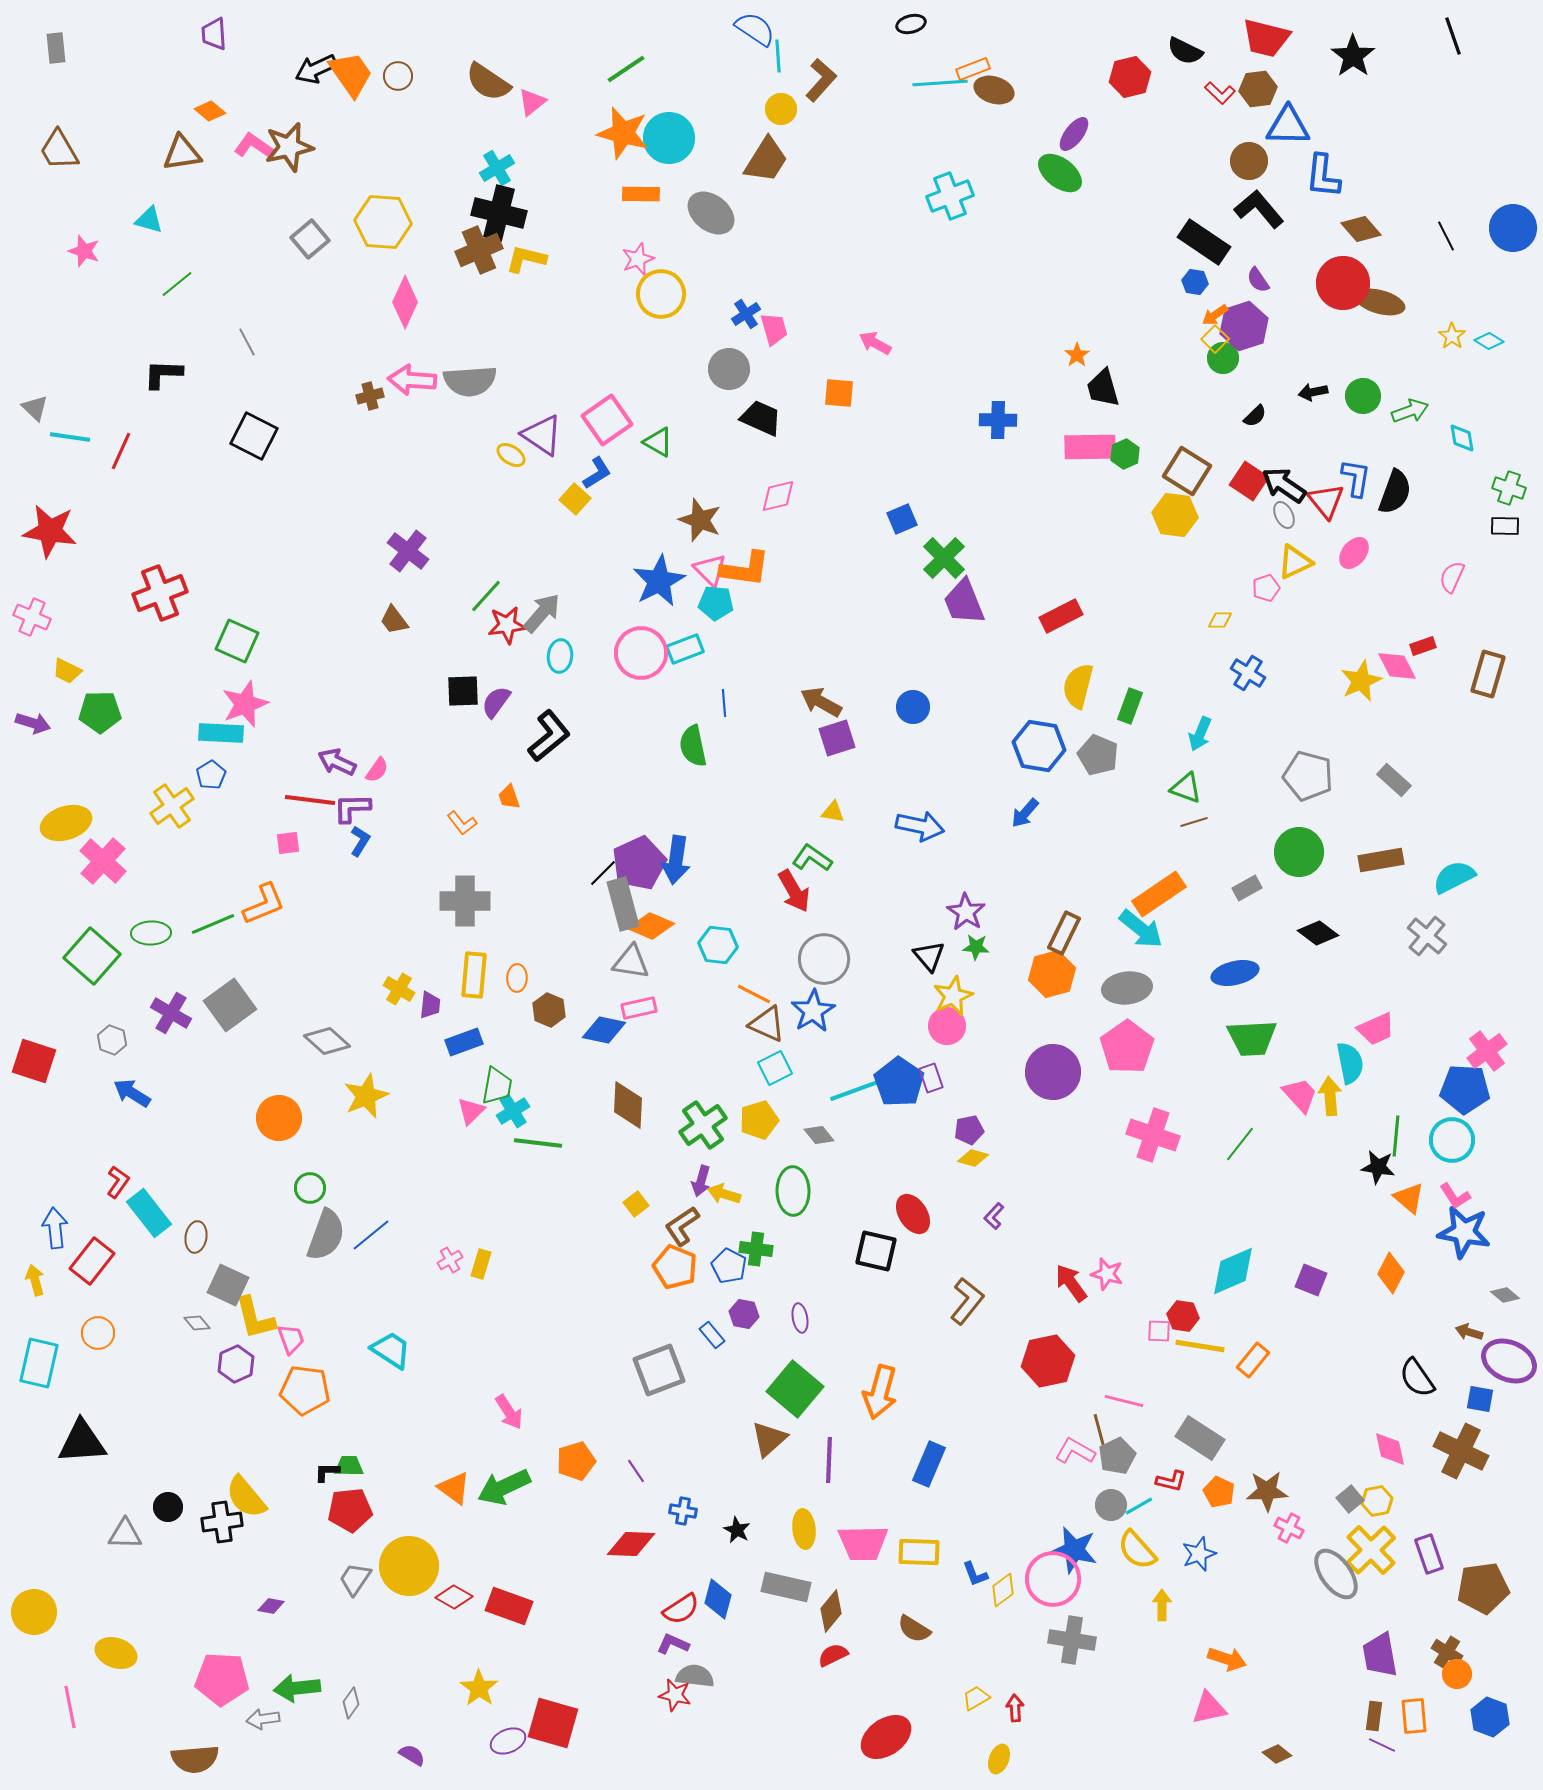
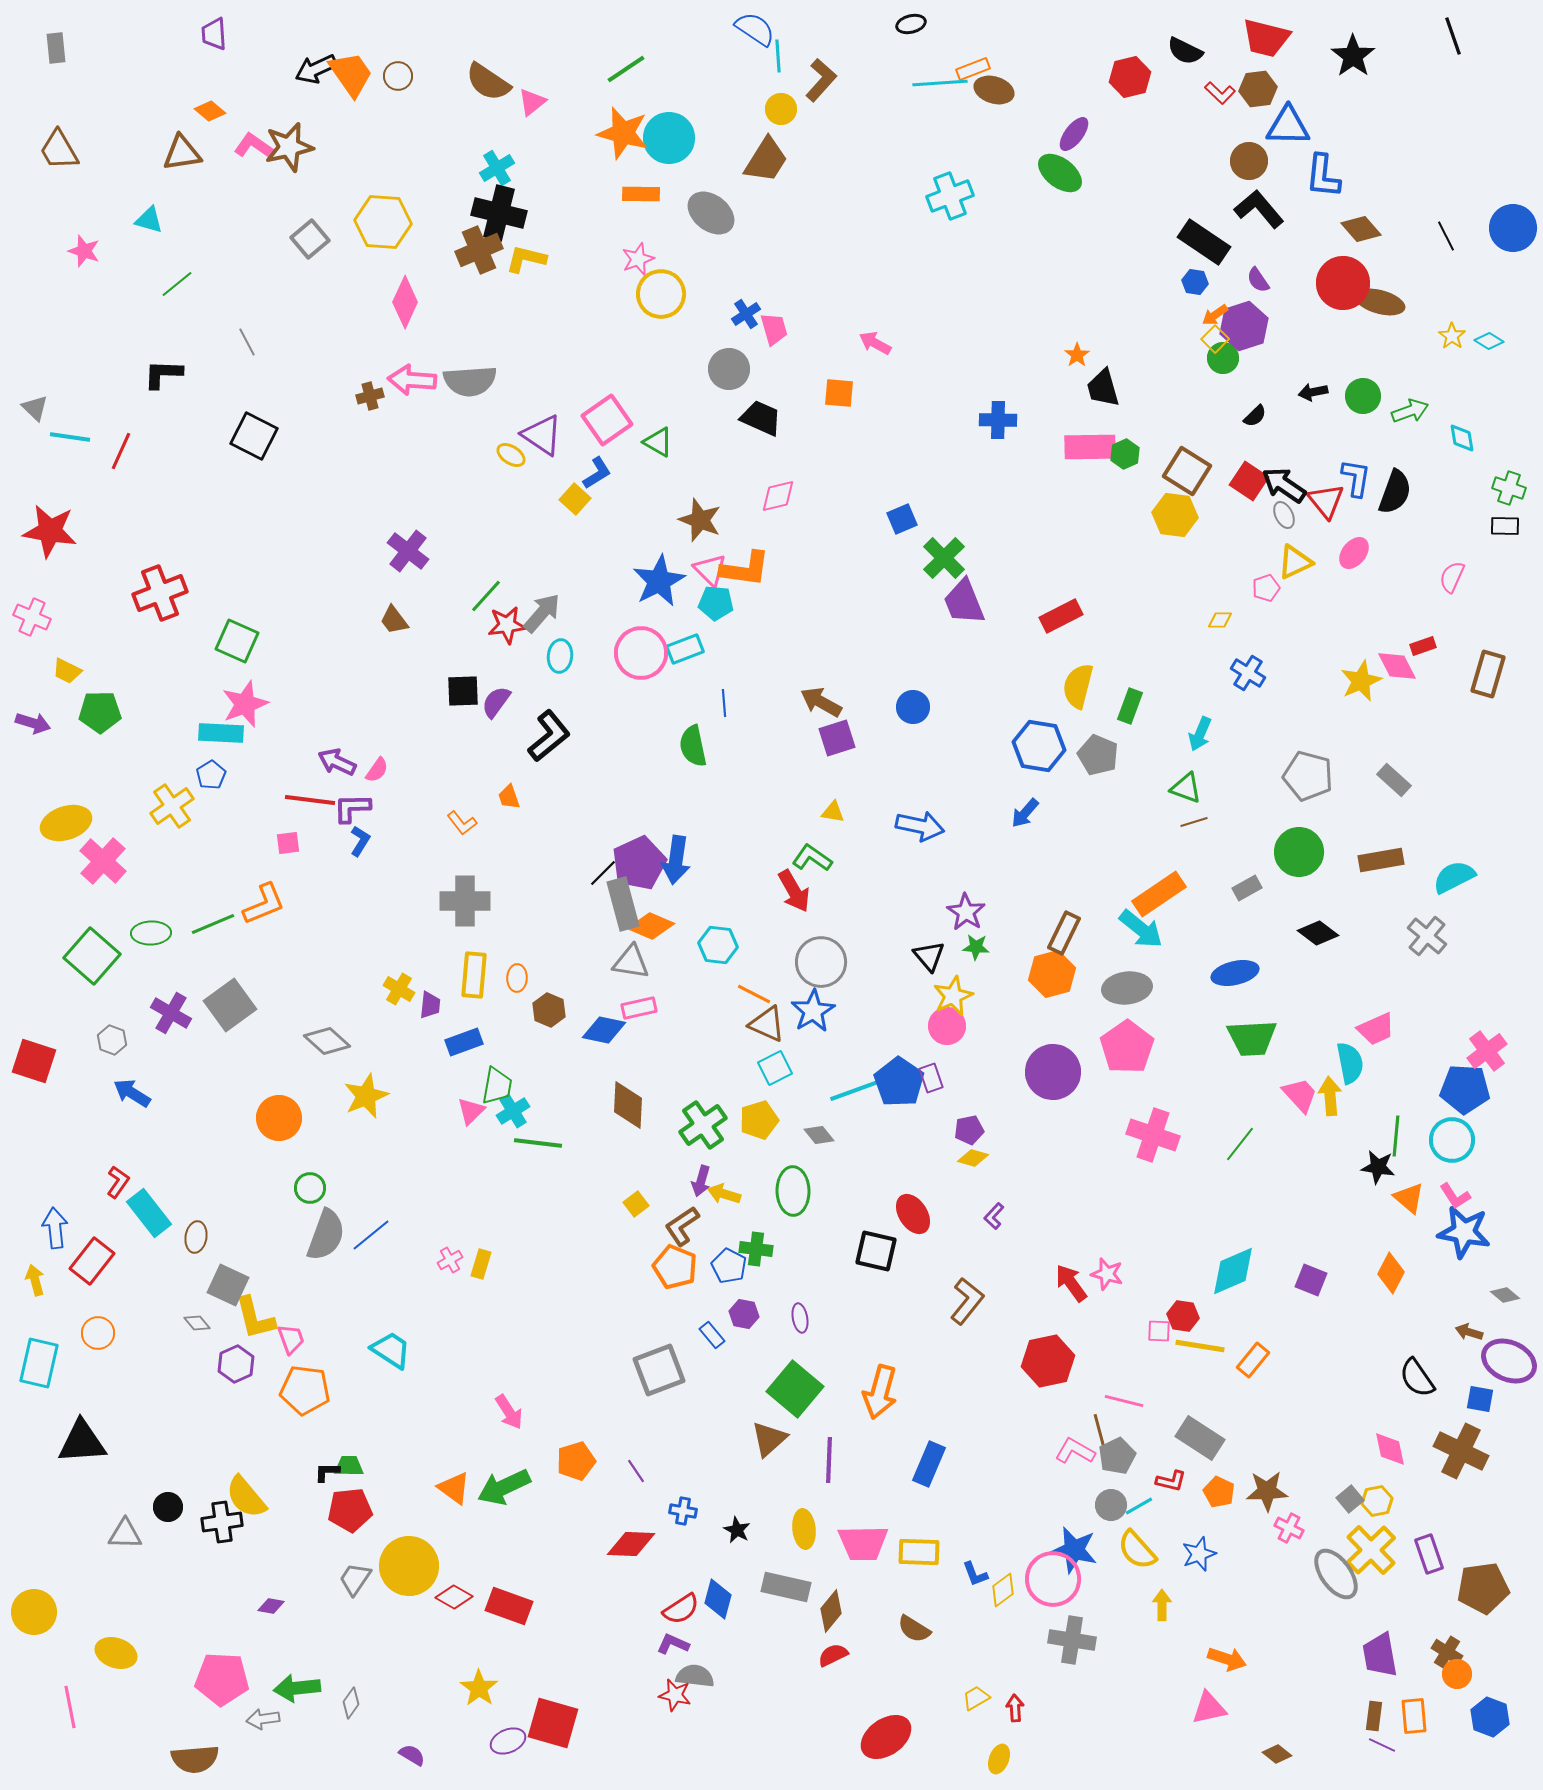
gray circle at (824, 959): moved 3 px left, 3 px down
